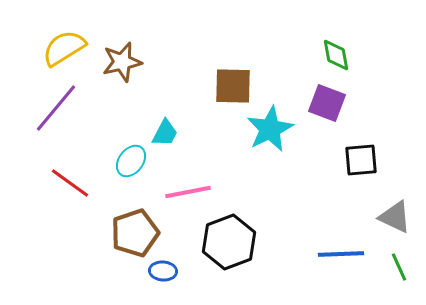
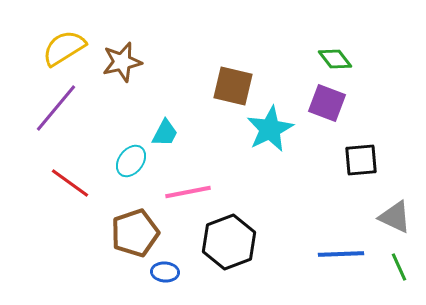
green diamond: moved 1 px left, 4 px down; rotated 28 degrees counterclockwise
brown square: rotated 12 degrees clockwise
blue ellipse: moved 2 px right, 1 px down
